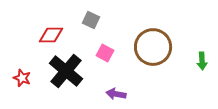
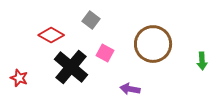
gray square: rotated 12 degrees clockwise
red diamond: rotated 30 degrees clockwise
brown circle: moved 3 px up
black cross: moved 5 px right, 4 px up
red star: moved 3 px left
purple arrow: moved 14 px right, 5 px up
